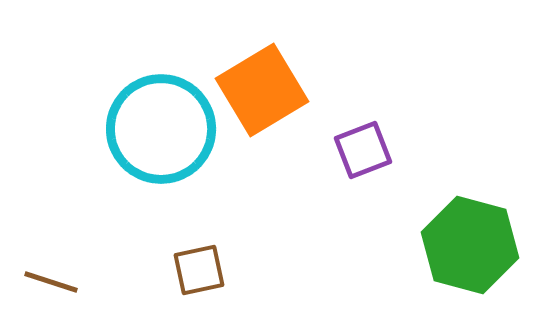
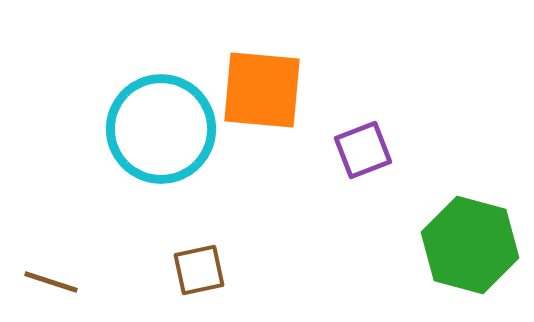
orange square: rotated 36 degrees clockwise
